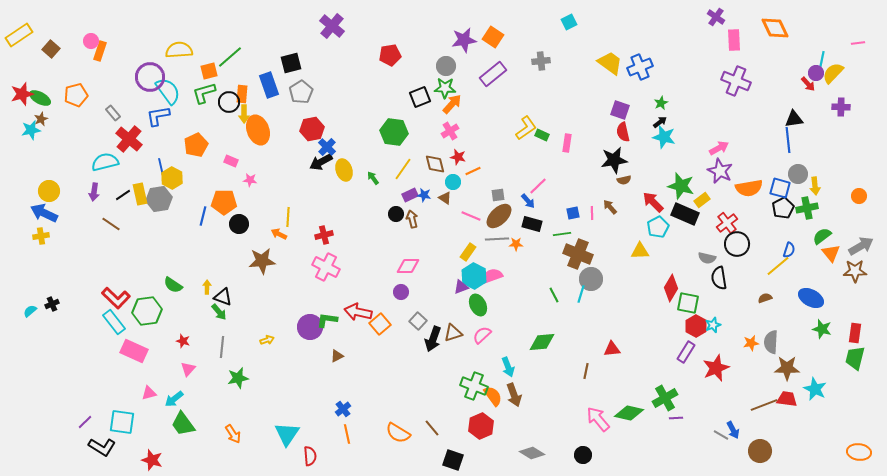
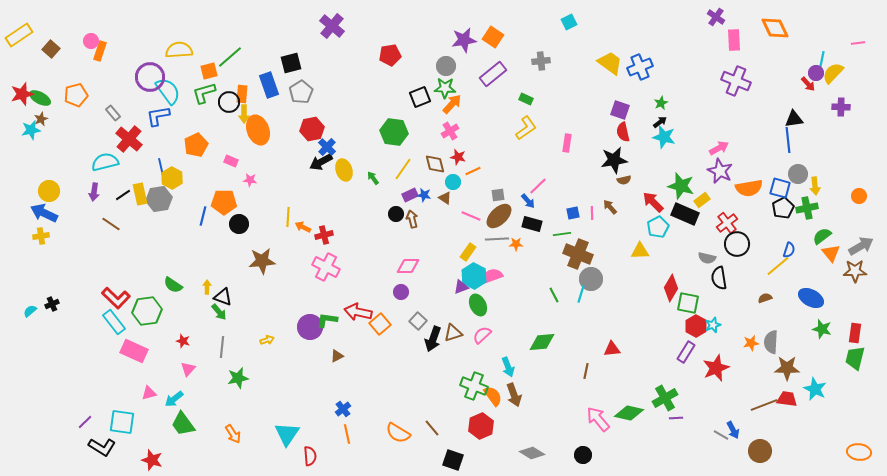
green rectangle at (542, 135): moved 16 px left, 36 px up
orange arrow at (279, 234): moved 24 px right, 7 px up
